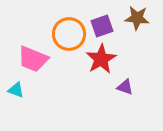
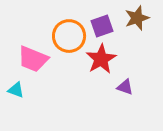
brown star: rotated 25 degrees counterclockwise
orange circle: moved 2 px down
